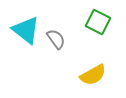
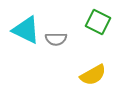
cyan triangle: rotated 12 degrees counterclockwise
gray semicircle: rotated 125 degrees clockwise
